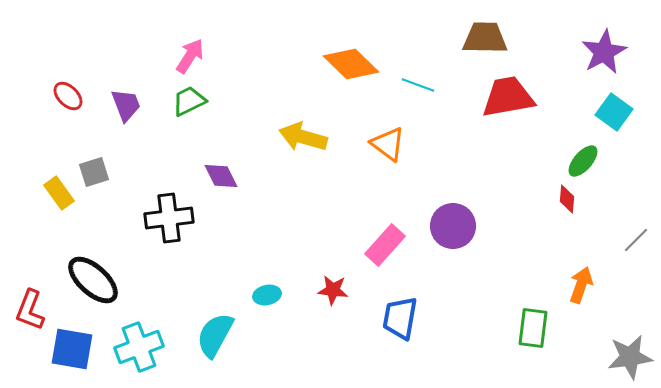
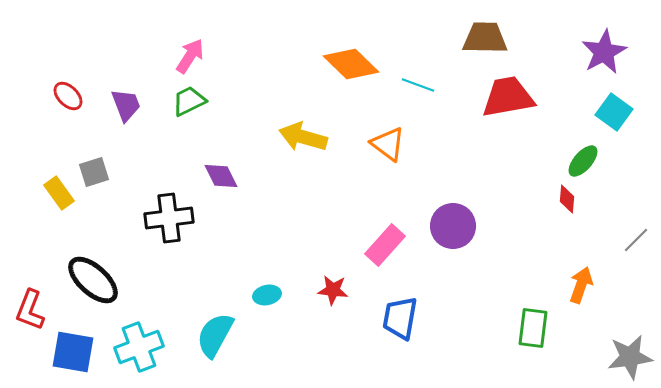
blue square: moved 1 px right, 3 px down
